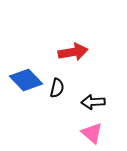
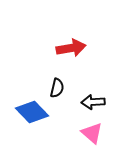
red arrow: moved 2 px left, 4 px up
blue diamond: moved 6 px right, 32 px down
